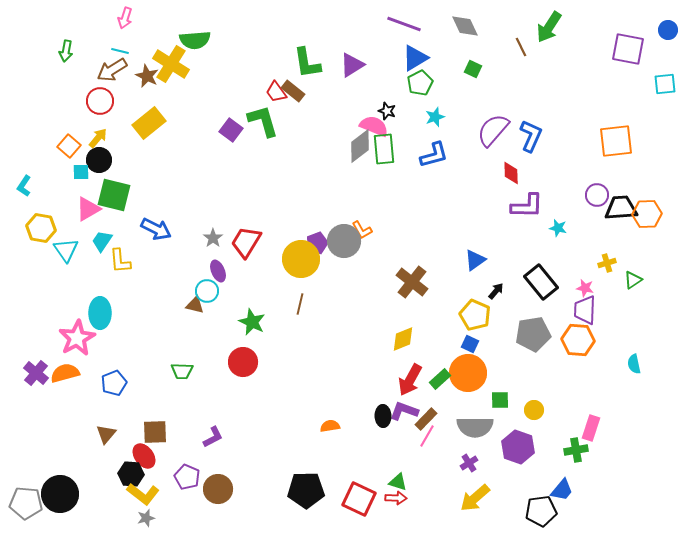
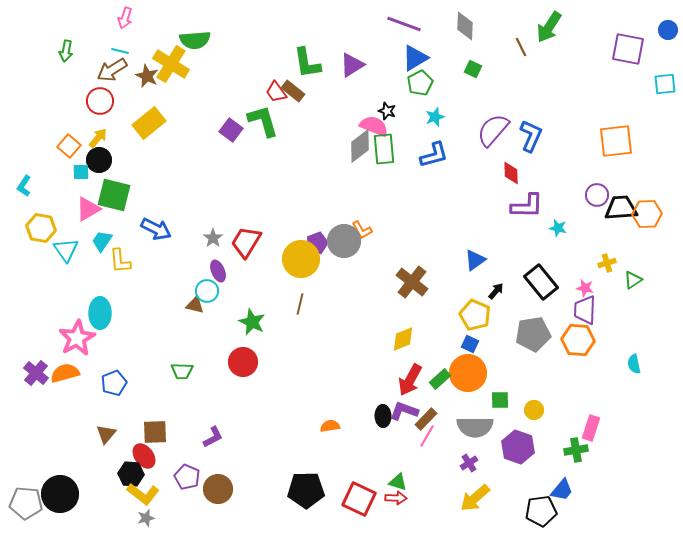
gray diamond at (465, 26): rotated 28 degrees clockwise
